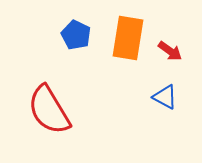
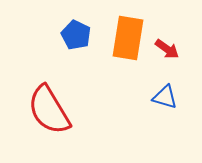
red arrow: moved 3 px left, 2 px up
blue triangle: rotated 12 degrees counterclockwise
